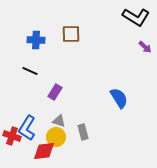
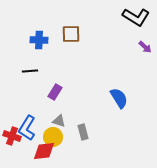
blue cross: moved 3 px right
black line: rotated 28 degrees counterclockwise
yellow circle: moved 3 px left
